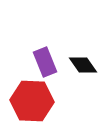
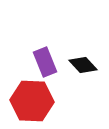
black diamond: rotated 8 degrees counterclockwise
